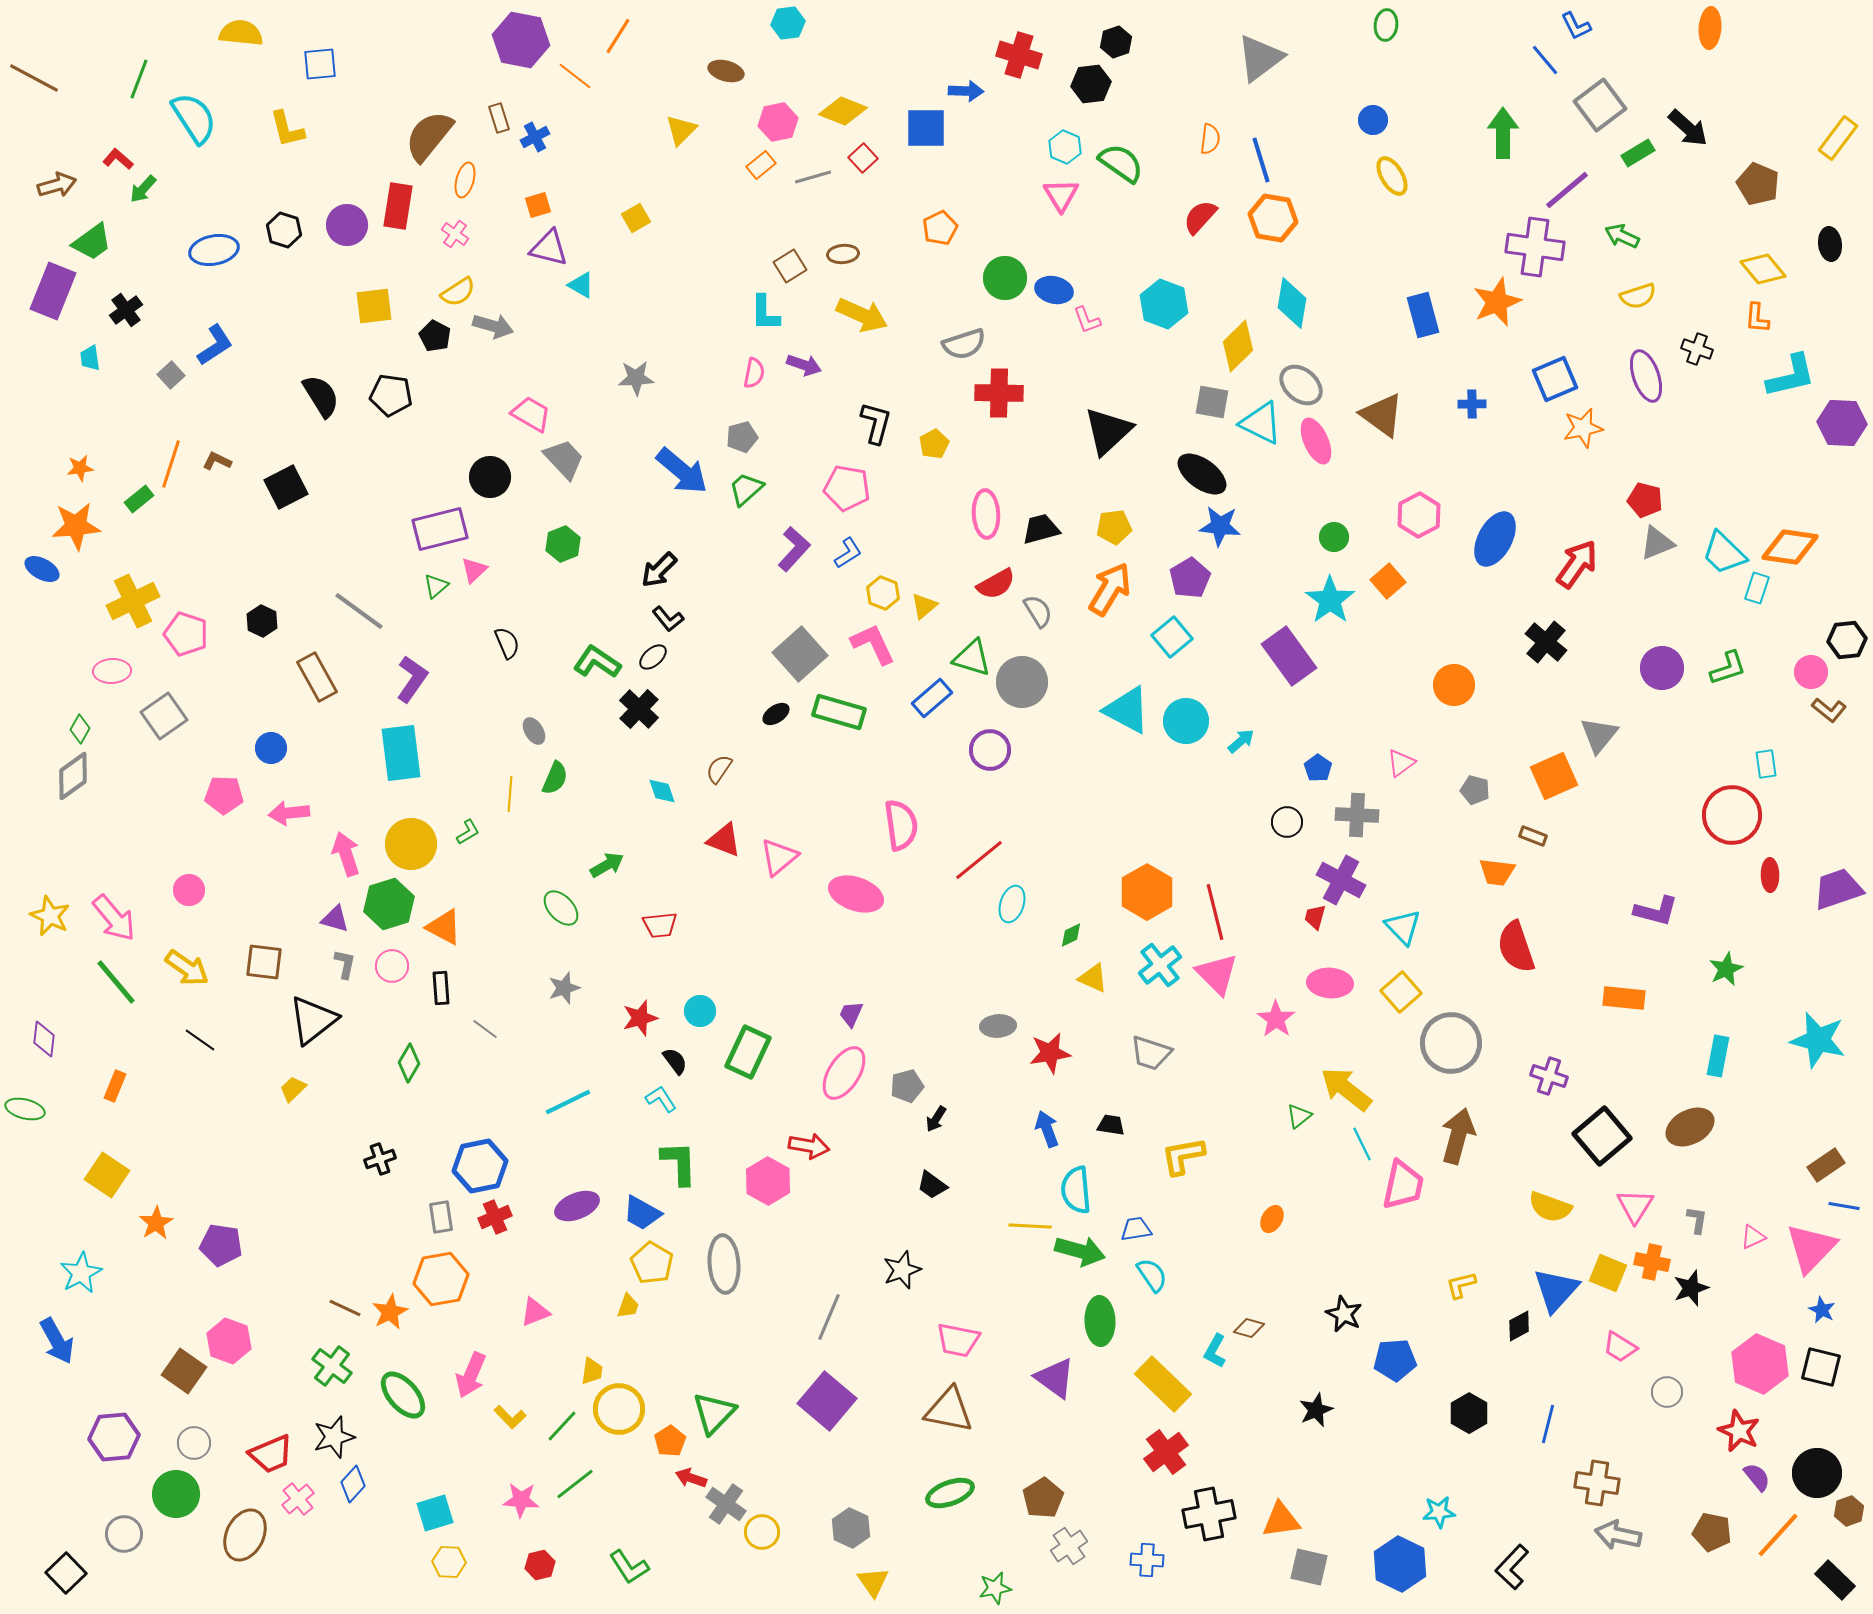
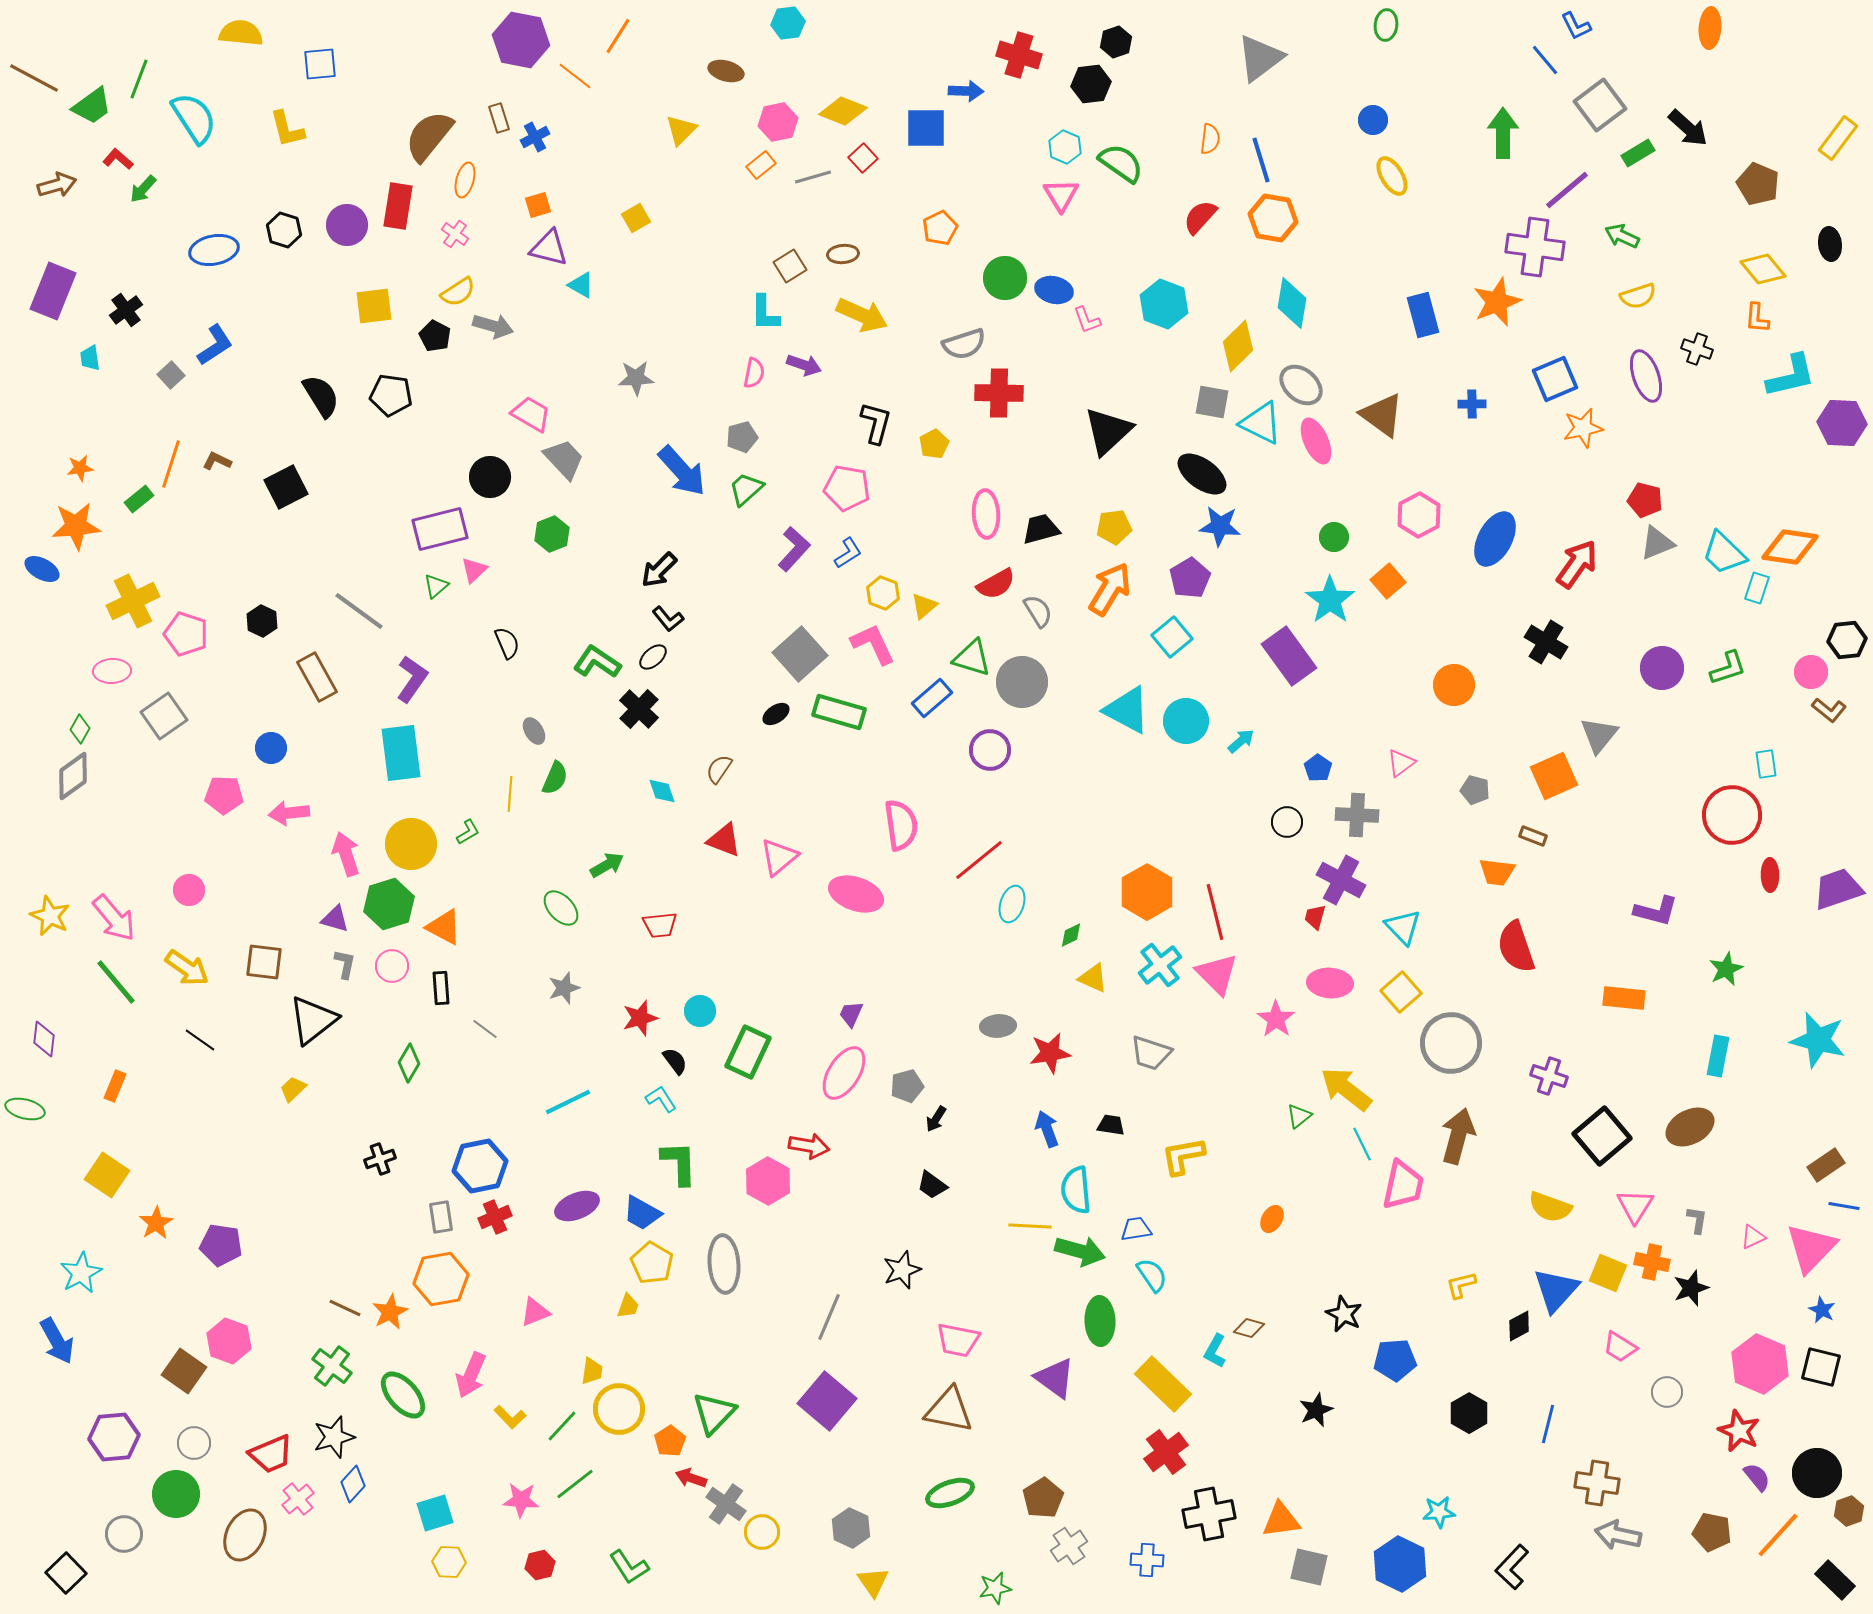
green trapezoid at (92, 242): moved 136 px up
blue arrow at (682, 471): rotated 8 degrees clockwise
green hexagon at (563, 544): moved 11 px left, 10 px up
black cross at (1546, 642): rotated 9 degrees counterclockwise
